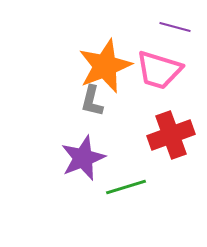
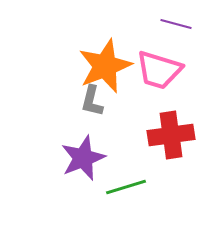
purple line: moved 1 px right, 3 px up
red cross: rotated 12 degrees clockwise
